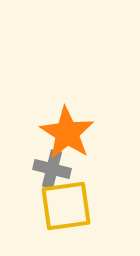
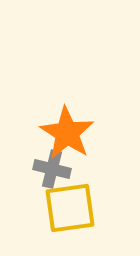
yellow square: moved 4 px right, 2 px down
